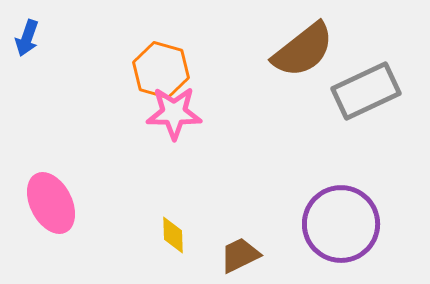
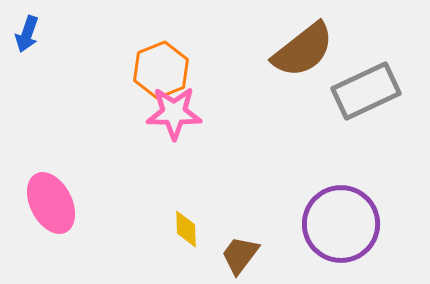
blue arrow: moved 4 px up
orange hexagon: rotated 22 degrees clockwise
yellow diamond: moved 13 px right, 6 px up
brown trapezoid: rotated 27 degrees counterclockwise
